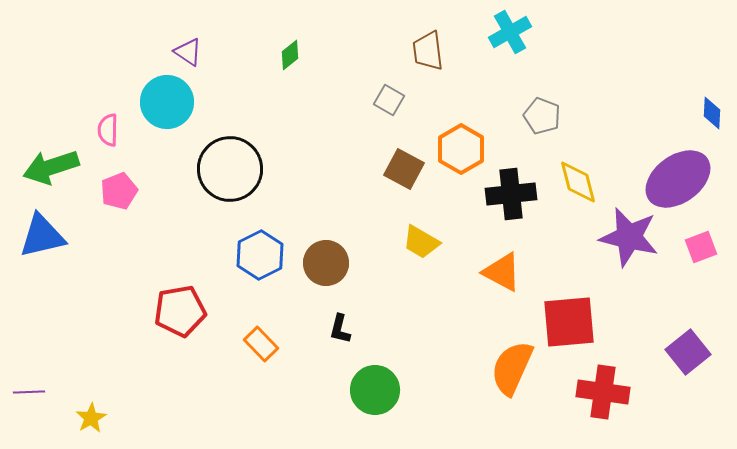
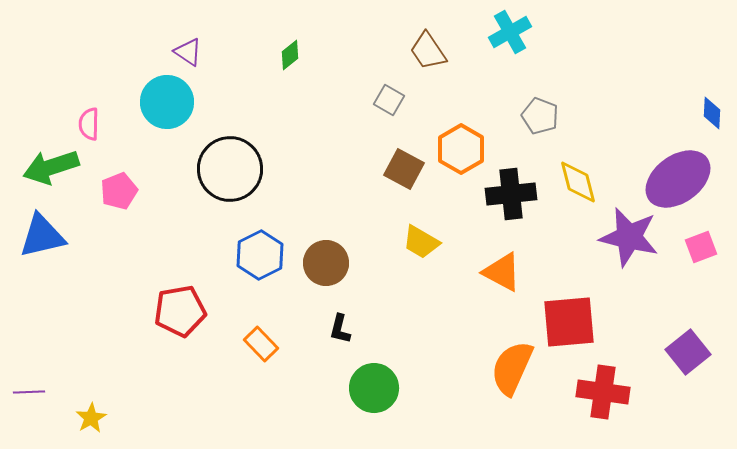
brown trapezoid: rotated 27 degrees counterclockwise
gray pentagon: moved 2 px left
pink semicircle: moved 19 px left, 6 px up
green circle: moved 1 px left, 2 px up
